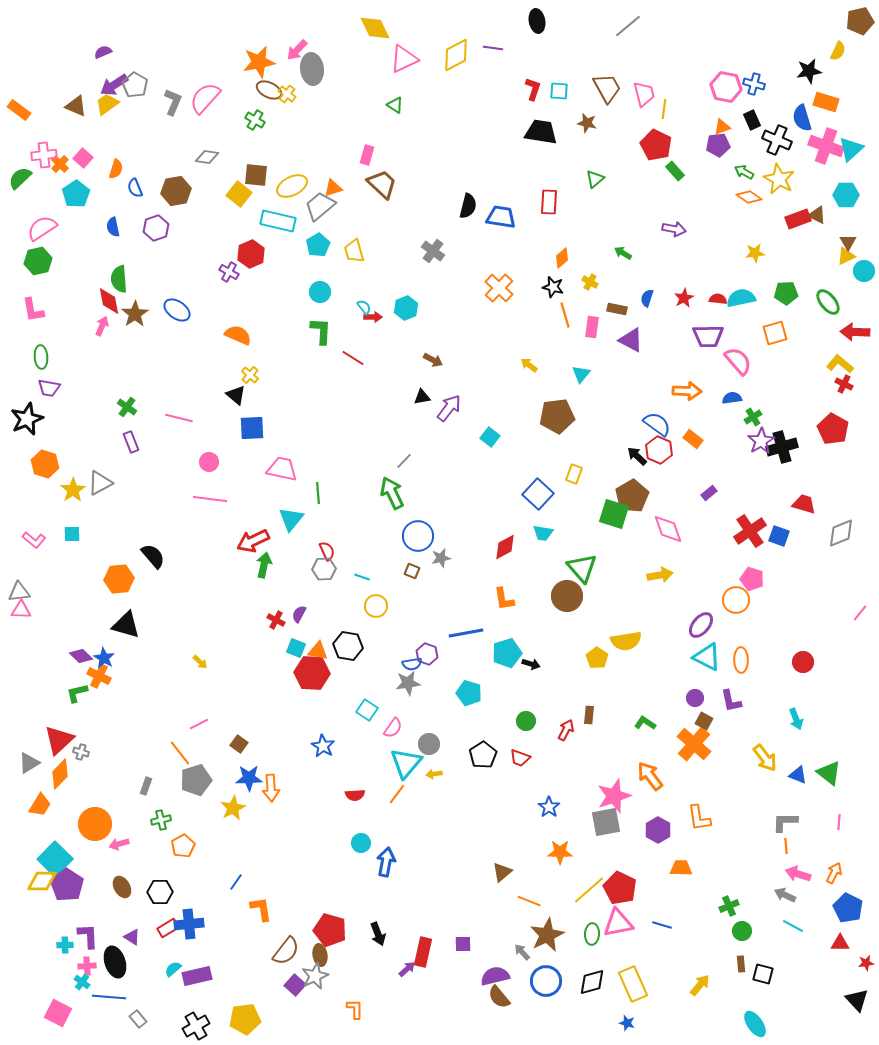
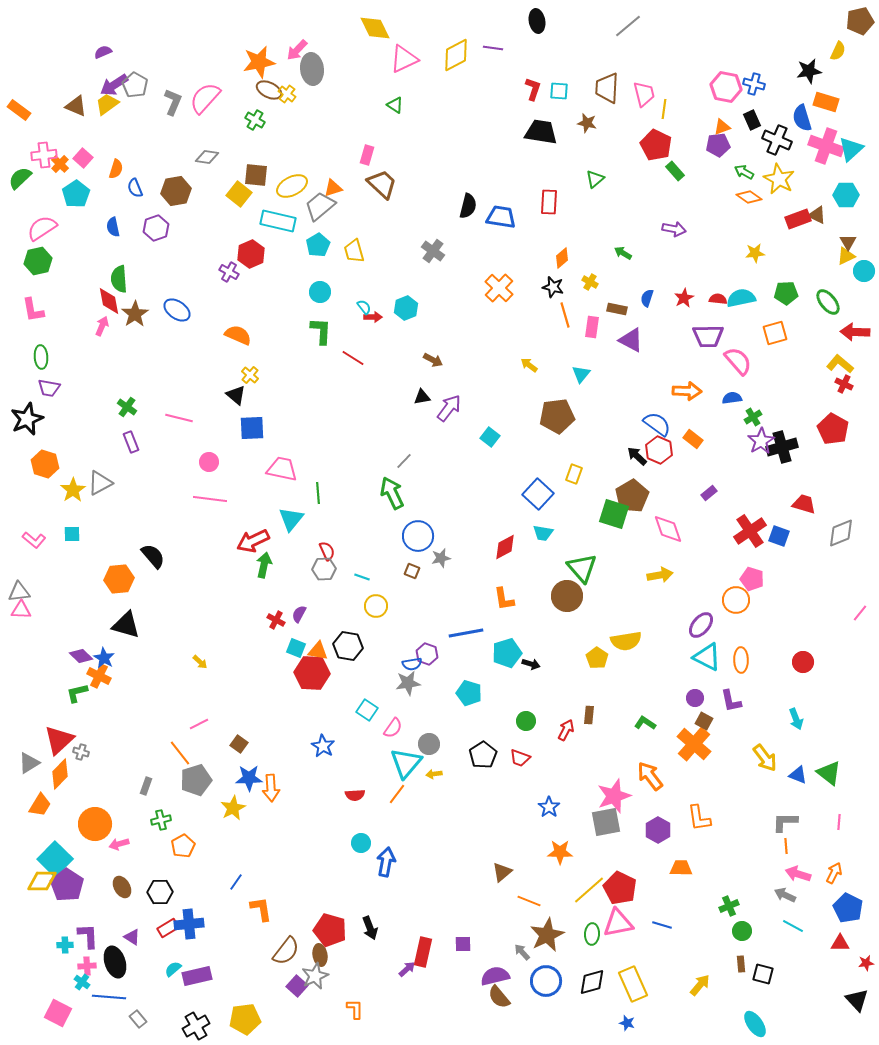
brown trapezoid at (607, 88): rotated 148 degrees counterclockwise
black arrow at (378, 934): moved 8 px left, 6 px up
purple square at (295, 985): moved 2 px right, 1 px down
